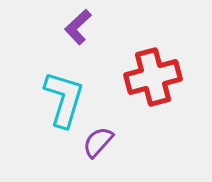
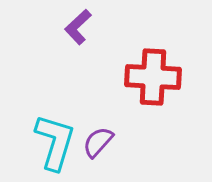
red cross: rotated 18 degrees clockwise
cyan L-shape: moved 9 px left, 43 px down
